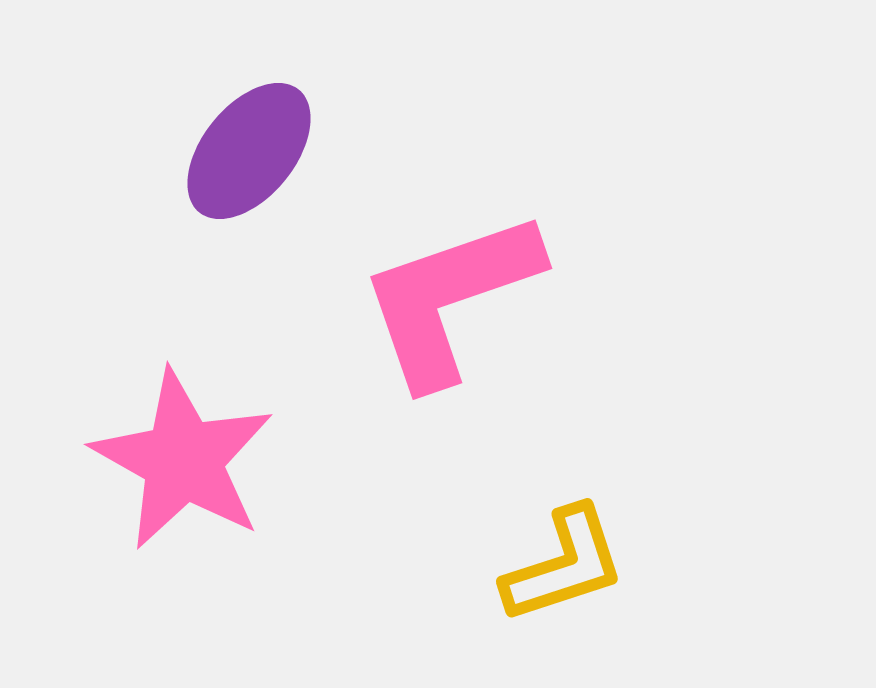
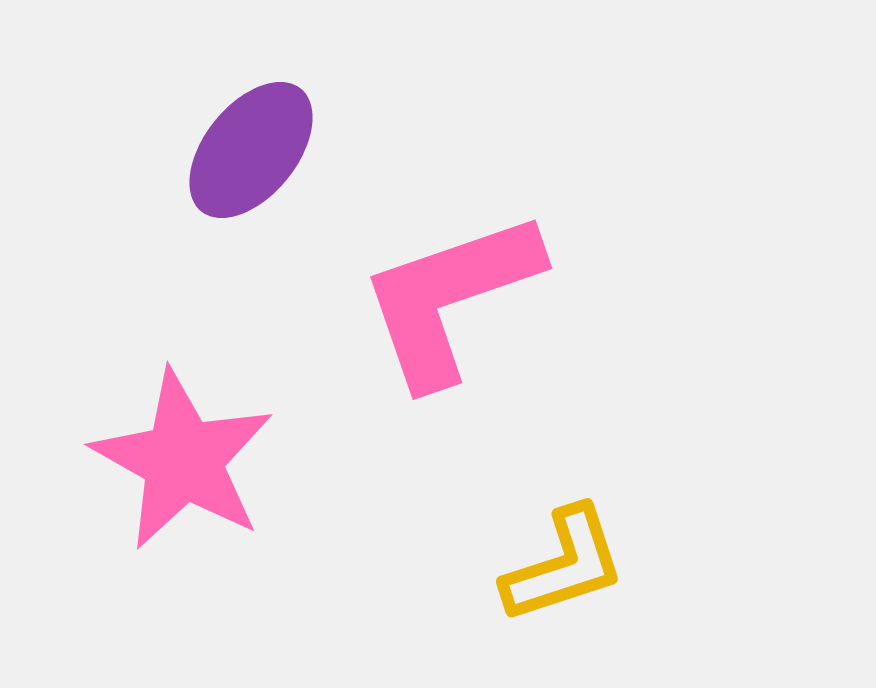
purple ellipse: moved 2 px right, 1 px up
